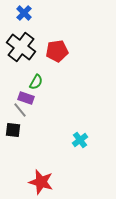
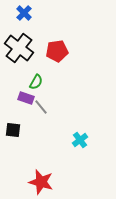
black cross: moved 2 px left, 1 px down
gray line: moved 21 px right, 3 px up
